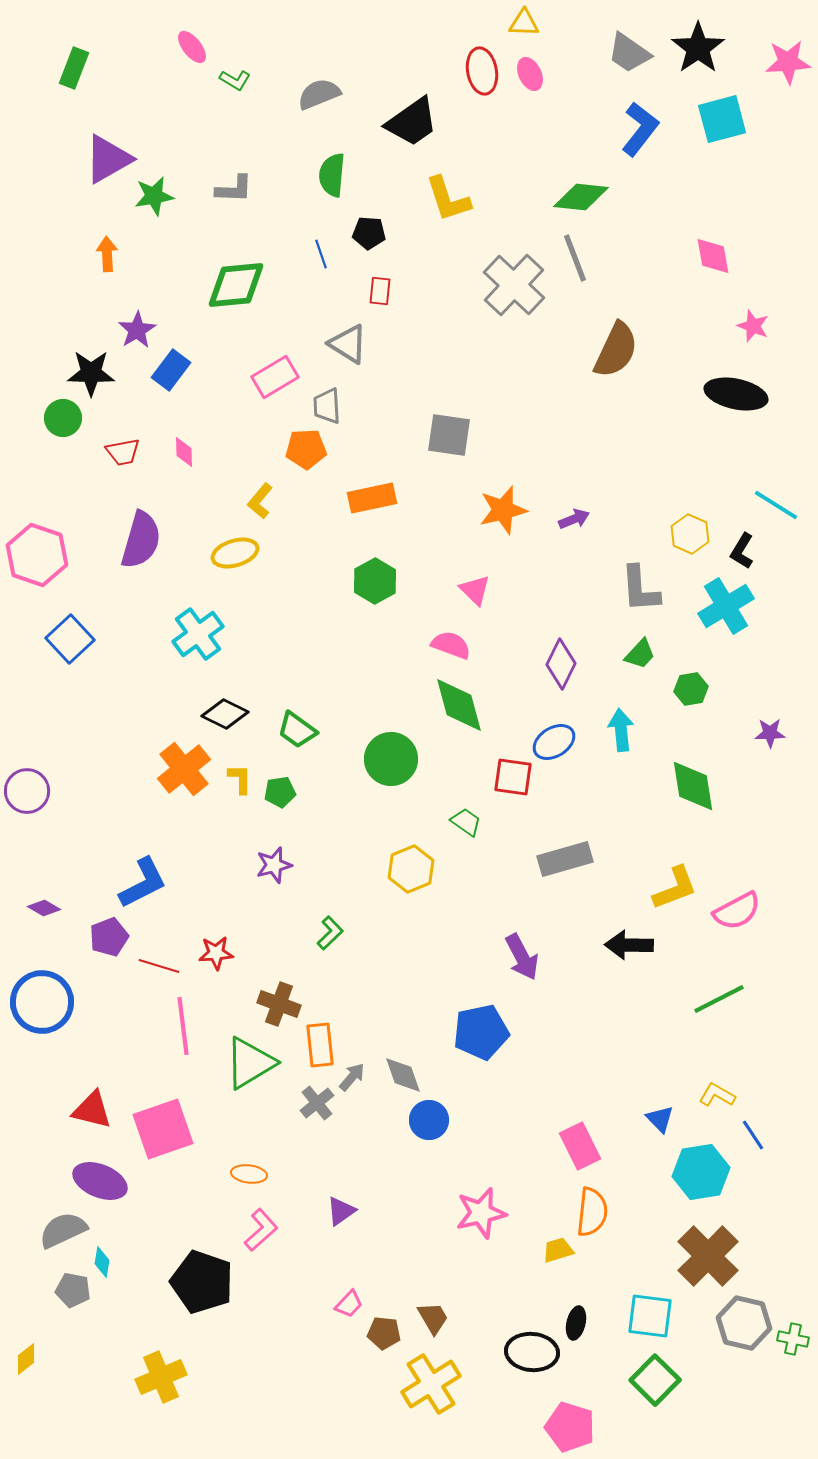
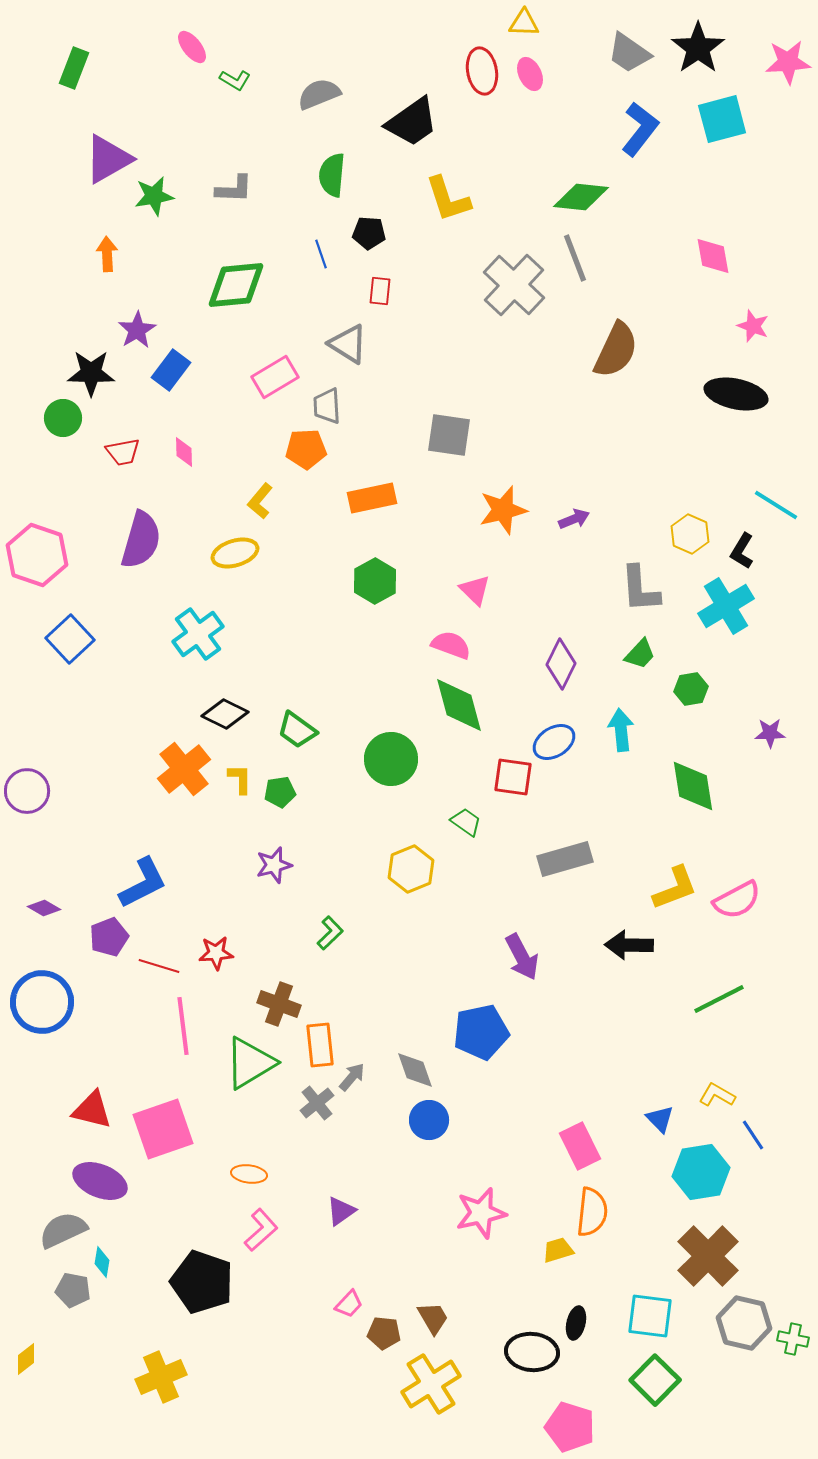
pink semicircle at (737, 911): moved 11 px up
gray diamond at (403, 1075): moved 12 px right, 5 px up
